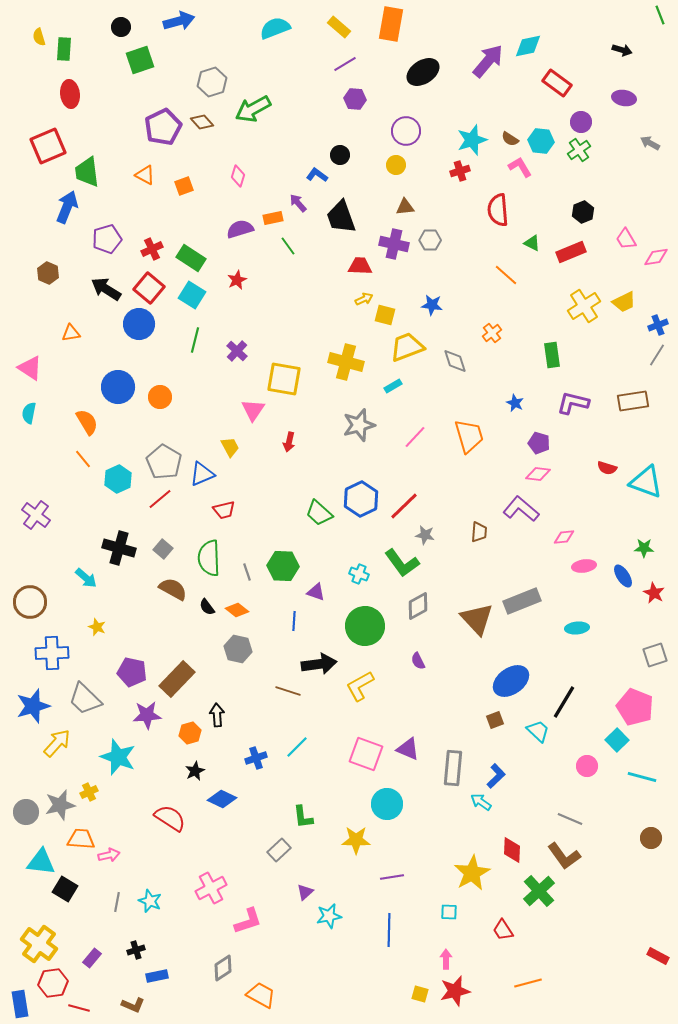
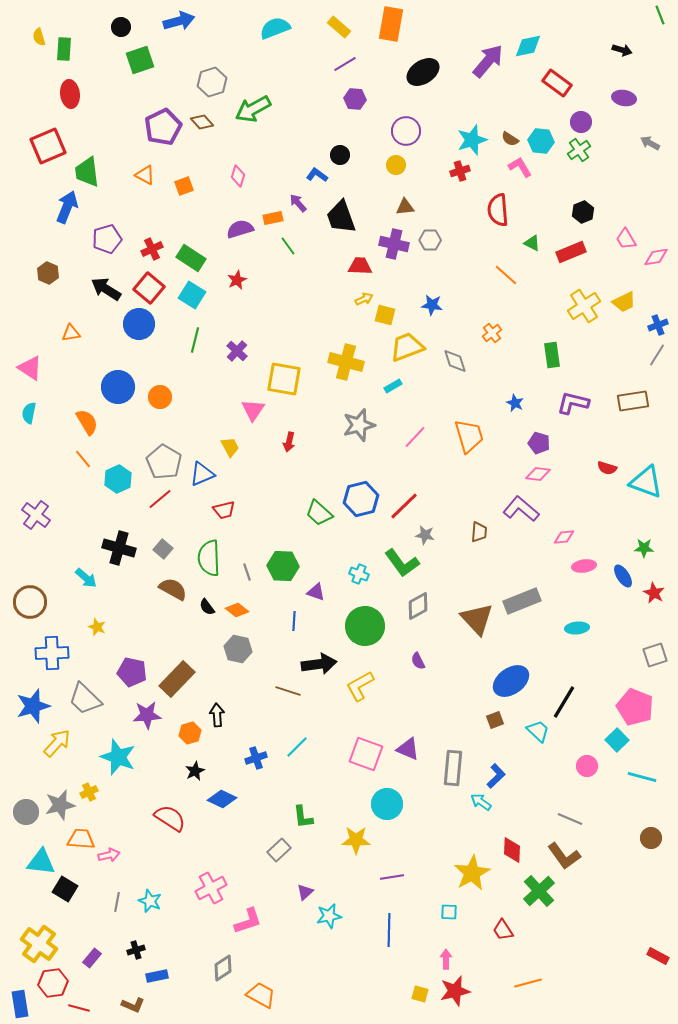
blue hexagon at (361, 499): rotated 12 degrees clockwise
